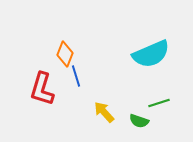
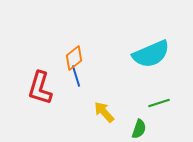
orange diamond: moved 9 px right, 4 px down; rotated 30 degrees clockwise
red L-shape: moved 2 px left, 1 px up
green semicircle: moved 8 px down; rotated 90 degrees counterclockwise
